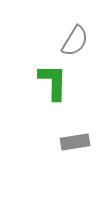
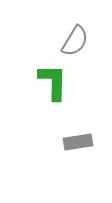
gray rectangle: moved 3 px right
